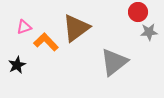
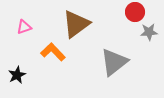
red circle: moved 3 px left
brown triangle: moved 4 px up
orange L-shape: moved 7 px right, 10 px down
black star: moved 10 px down
